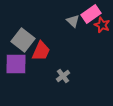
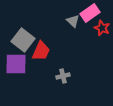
pink rectangle: moved 1 px left, 1 px up
red star: moved 3 px down
gray cross: rotated 24 degrees clockwise
